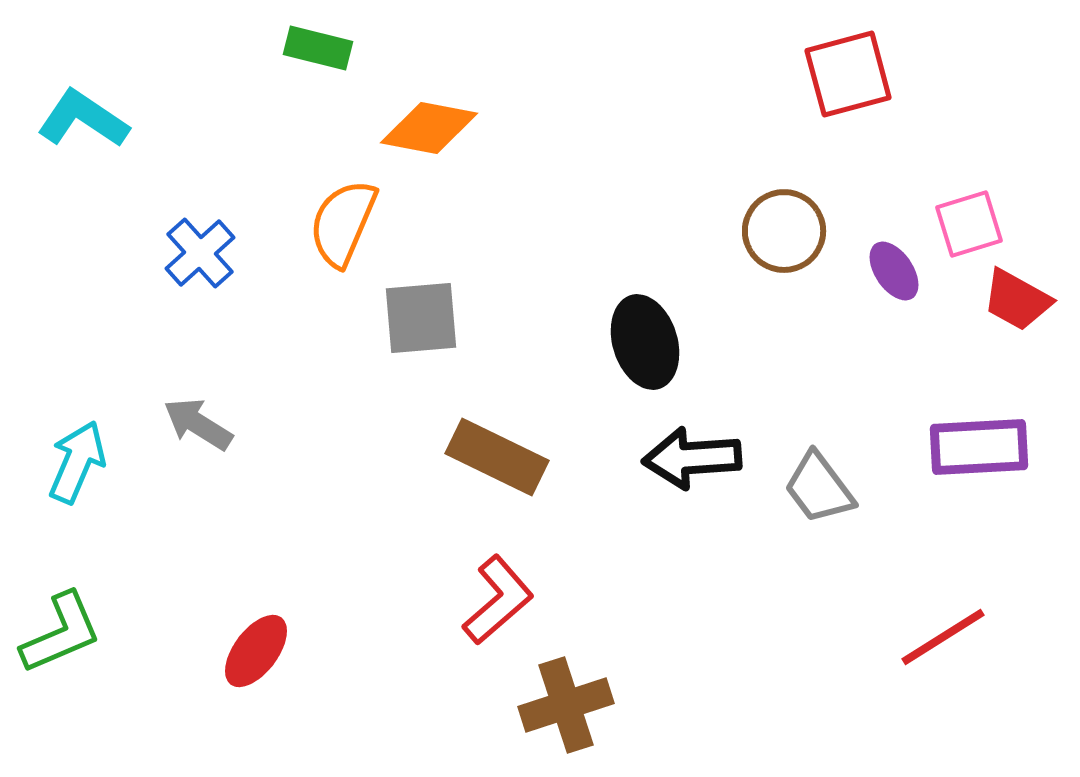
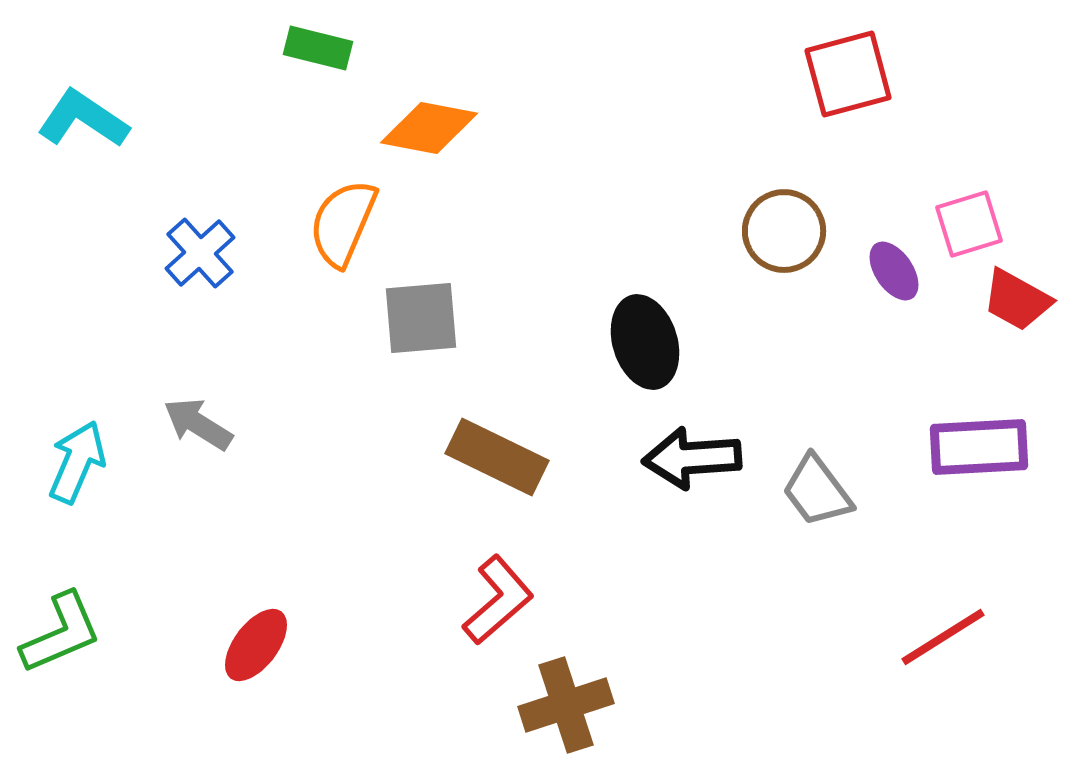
gray trapezoid: moved 2 px left, 3 px down
red ellipse: moved 6 px up
